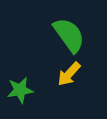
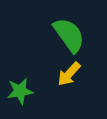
green star: moved 1 px down
